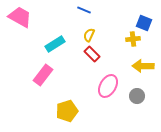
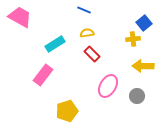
blue square: rotated 28 degrees clockwise
yellow semicircle: moved 2 px left, 2 px up; rotated 56 degrees clockwise
